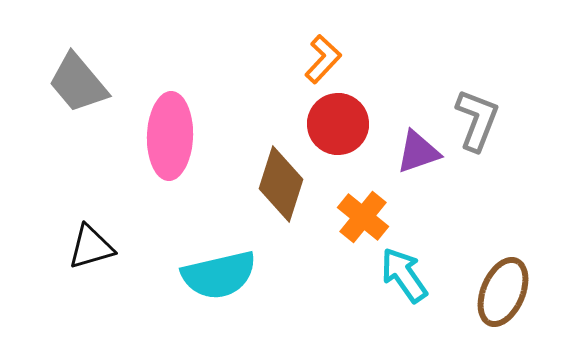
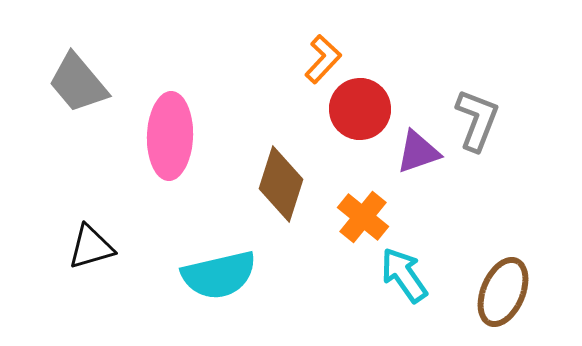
red circle: moved 22 px right, 15 px up
